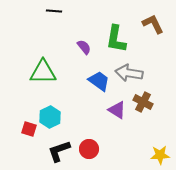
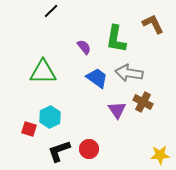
black line: moved 3 px left; rotated 49 degrees counterclockwise
blue trapezoid: moved 2 px left, 3 px up
purple triangle: rotated 24 degrees clockwise
